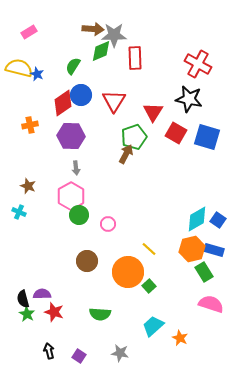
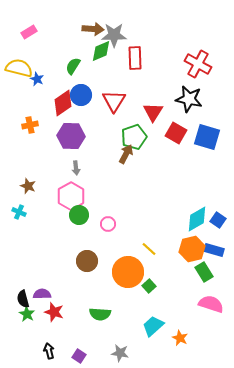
blue star at (37, 74): moved 5 px down
